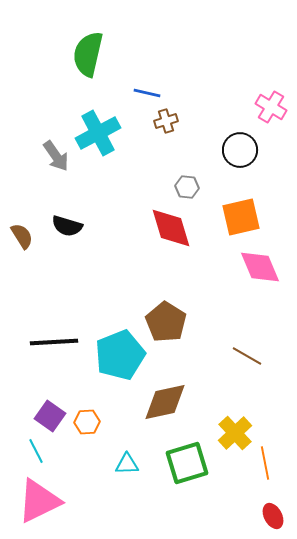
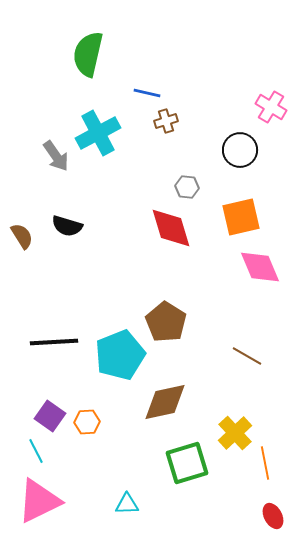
cyan triangle: moved 40 px down
